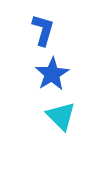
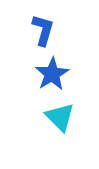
cyan triangle: moved 1 px left, 1 px down
